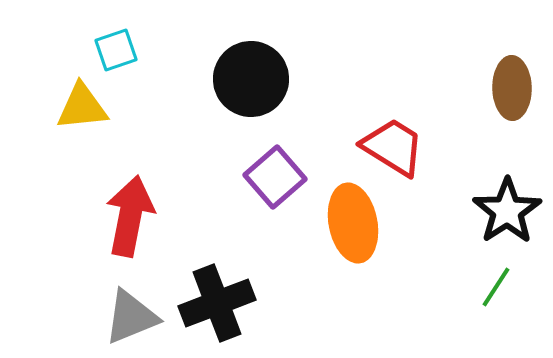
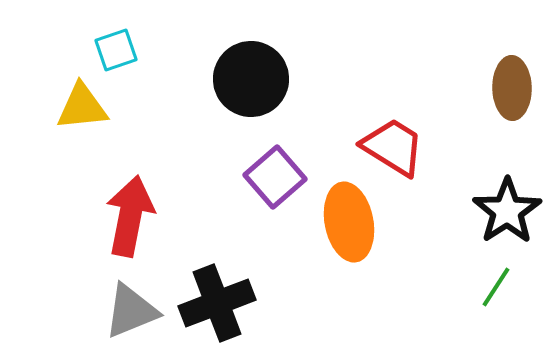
orange ellipse: moved 4 px left, 1 px up
gray triangle: moved 6 px up
